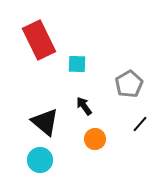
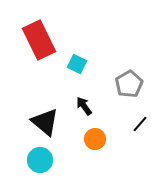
cyan square: rotated 24 degrees clockwise
